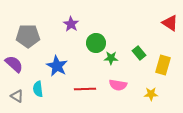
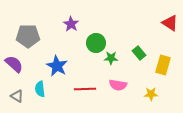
cyan semicircle: moved 2 px right
